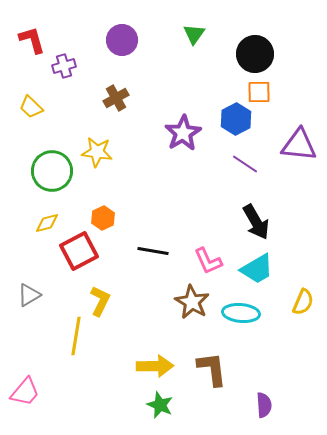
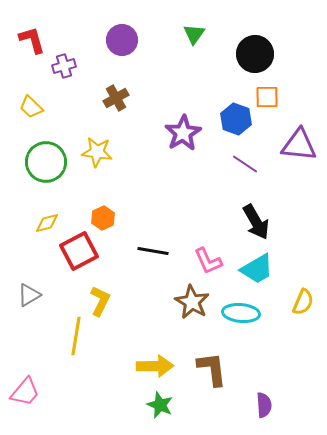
orange square: moved 8 px right, 5 px down
blue hexagon: rotated 12 degrees counterclockwise
green circle: moved 6 px left, 9 px up
